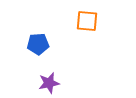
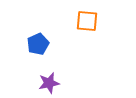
blue pentagon: rotated 20 degrees counterclockwise
